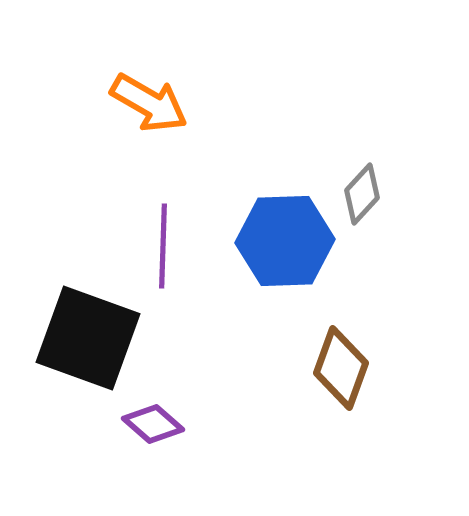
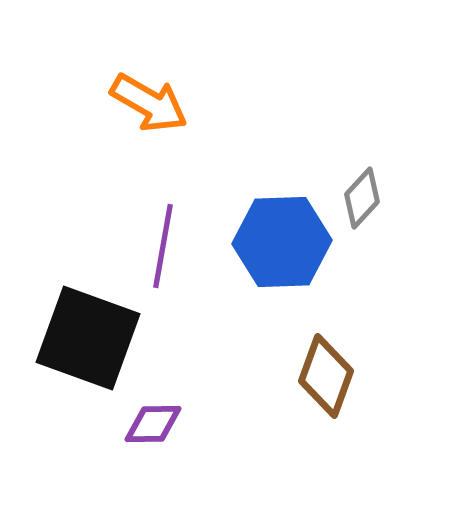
gray diamond: moved 4 px down
blue hexagon: moved 3 px left, 1 px down
purple line: rotated 8 degrees clockwise
brown diamond: moved 15 px left, 8 px down
purple diamond: rotated 42 degrees counterclockwise
